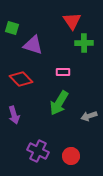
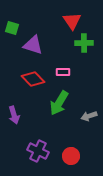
red diamond: moved 12 px right
